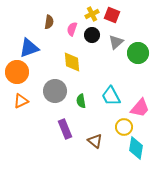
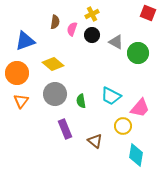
red square: moved 36 px right, 2 px up
brown semicircle: moved 6 px right
gray triangle: rotated 49 degrees counterclockwise
blue triangle: moved 4 px left, 7 px up
yellow diamond: moved 19 px left, 2 px down; rotated 45 degrees counterclockwise
orange circle: moved 1 px down
gray circle: moved 3 px down
cyan trapezoid: rotated 35 degrees counterclockwise
orange triangle: rotated 28 degrees counterclockwise
yellow circle: moved 1 px left, 1 px up
cyan diamond: moved 7 px down
